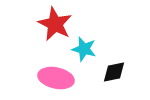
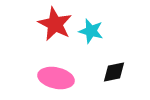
cyan star: moved 7 px right, 18 px up
